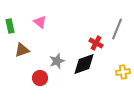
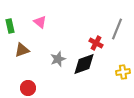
gray star: moved 1 px right, 2 px up
red circle: moved 12 px left, 10 px down
